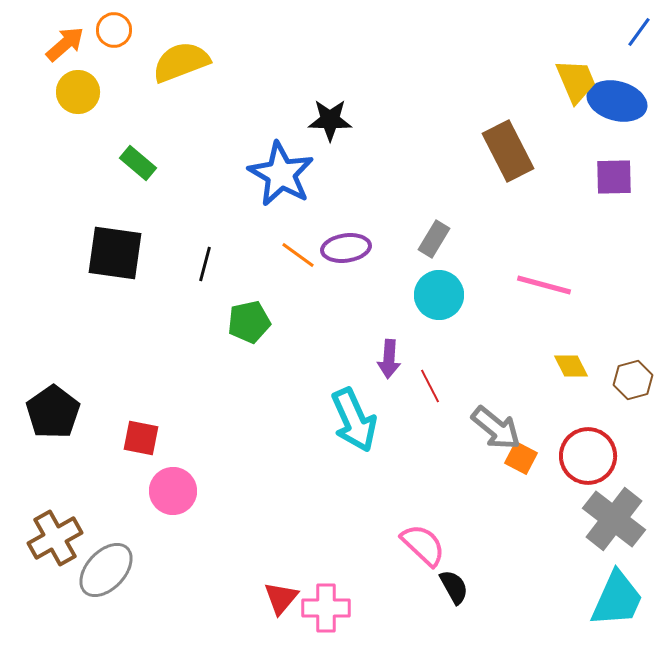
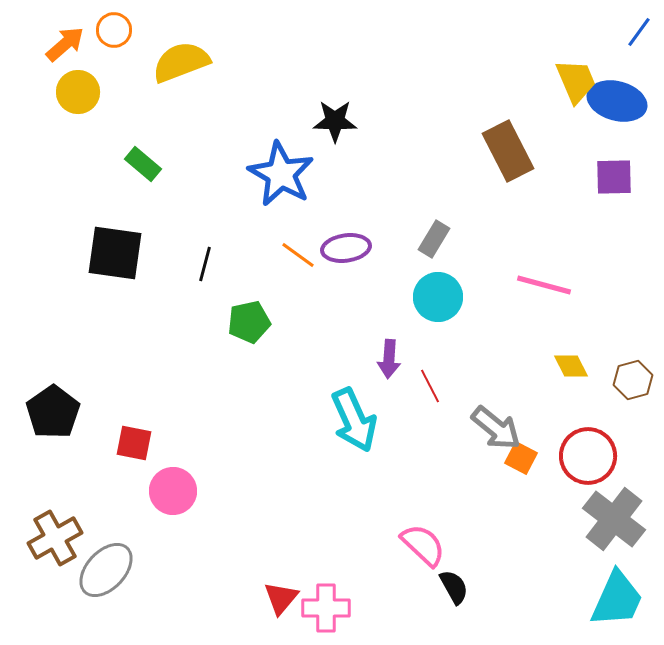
black star: moved 5 px right, 1 px down
green rectangle: moved 5 px right, 1 px down
cyan circle: moved 1 px left, 2 px down
red square: moved 7 px left, 5 px down
